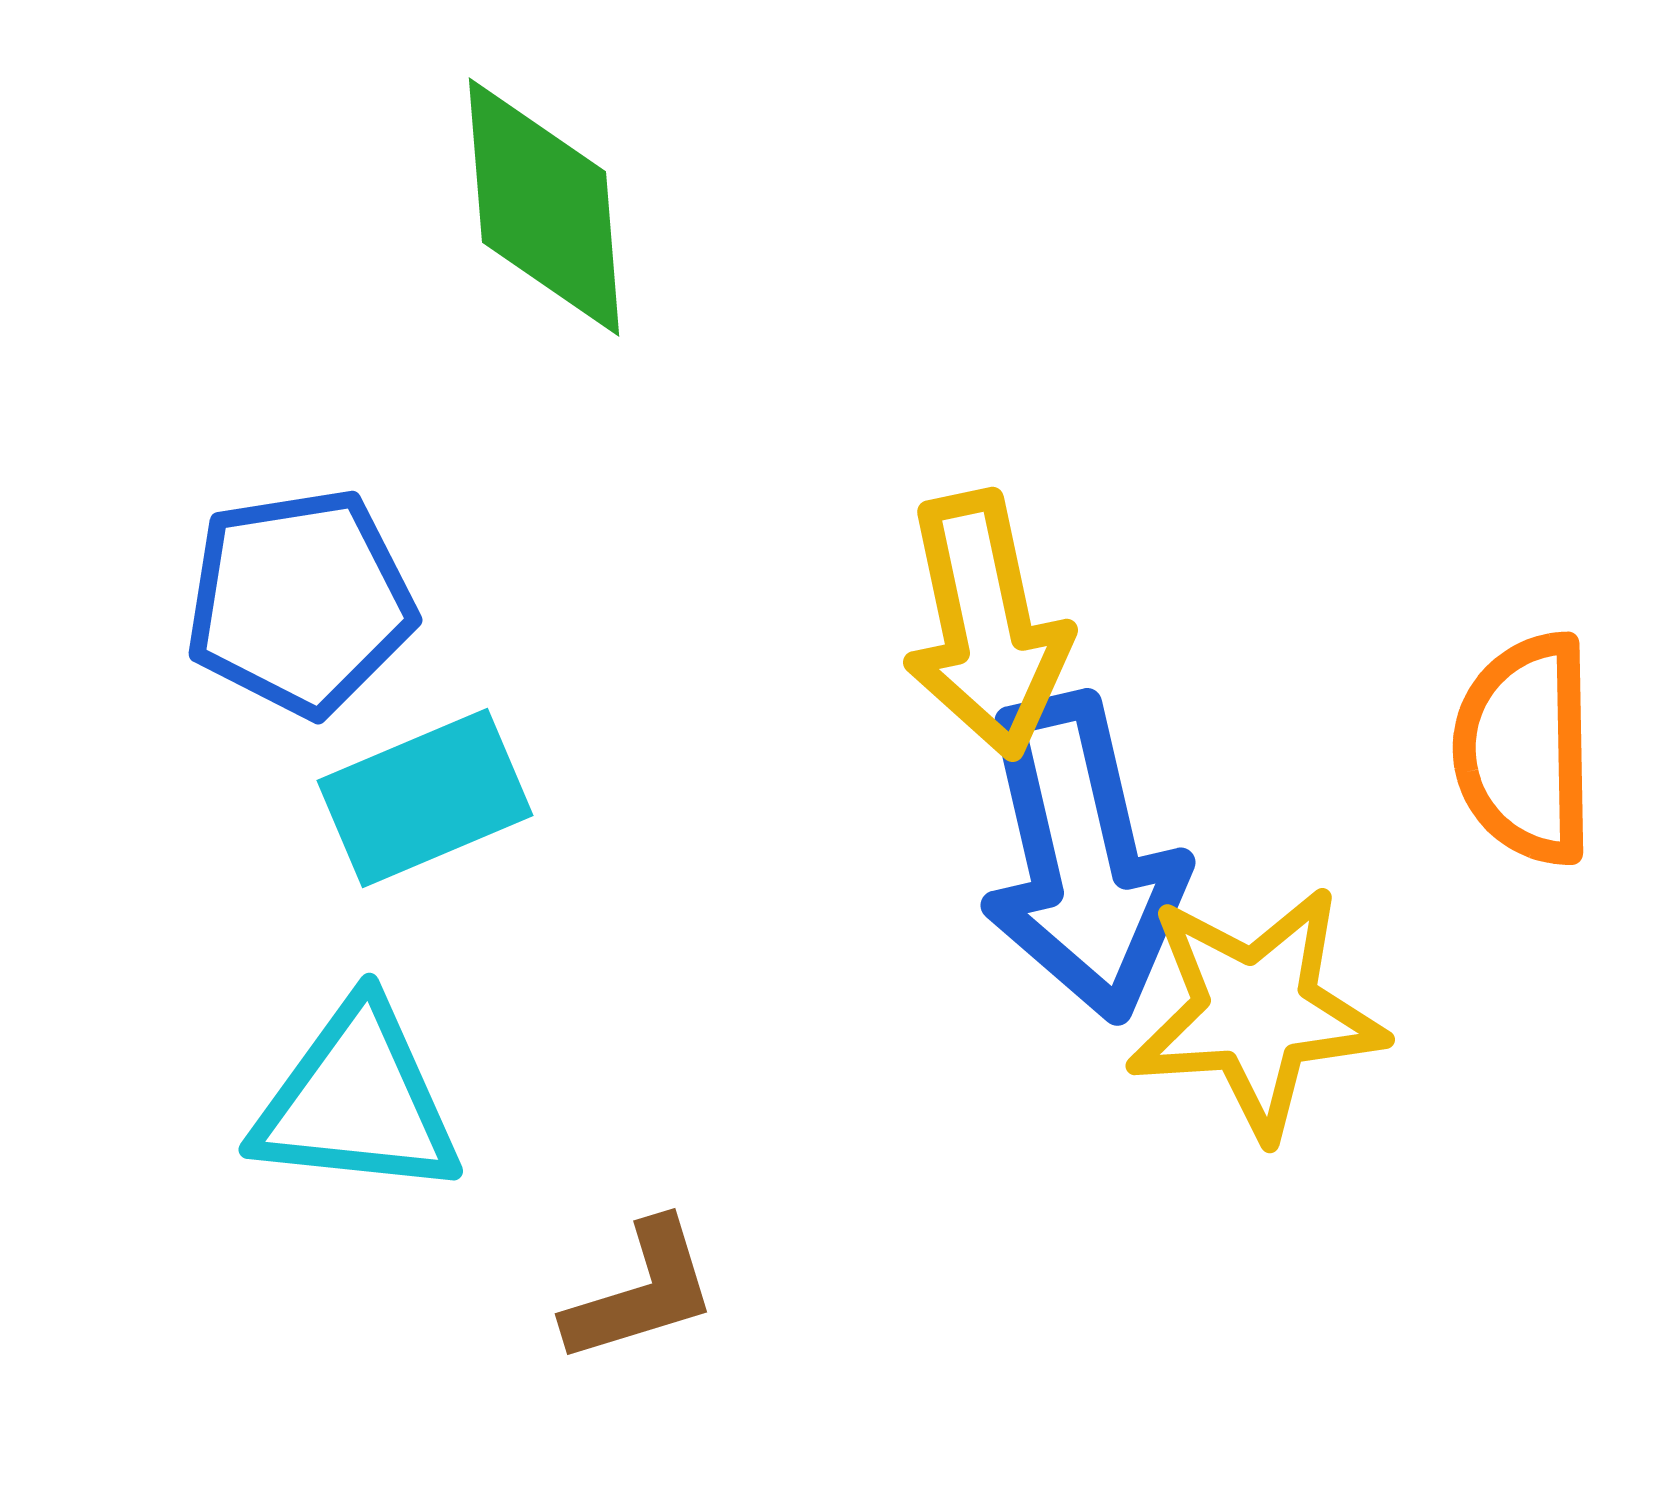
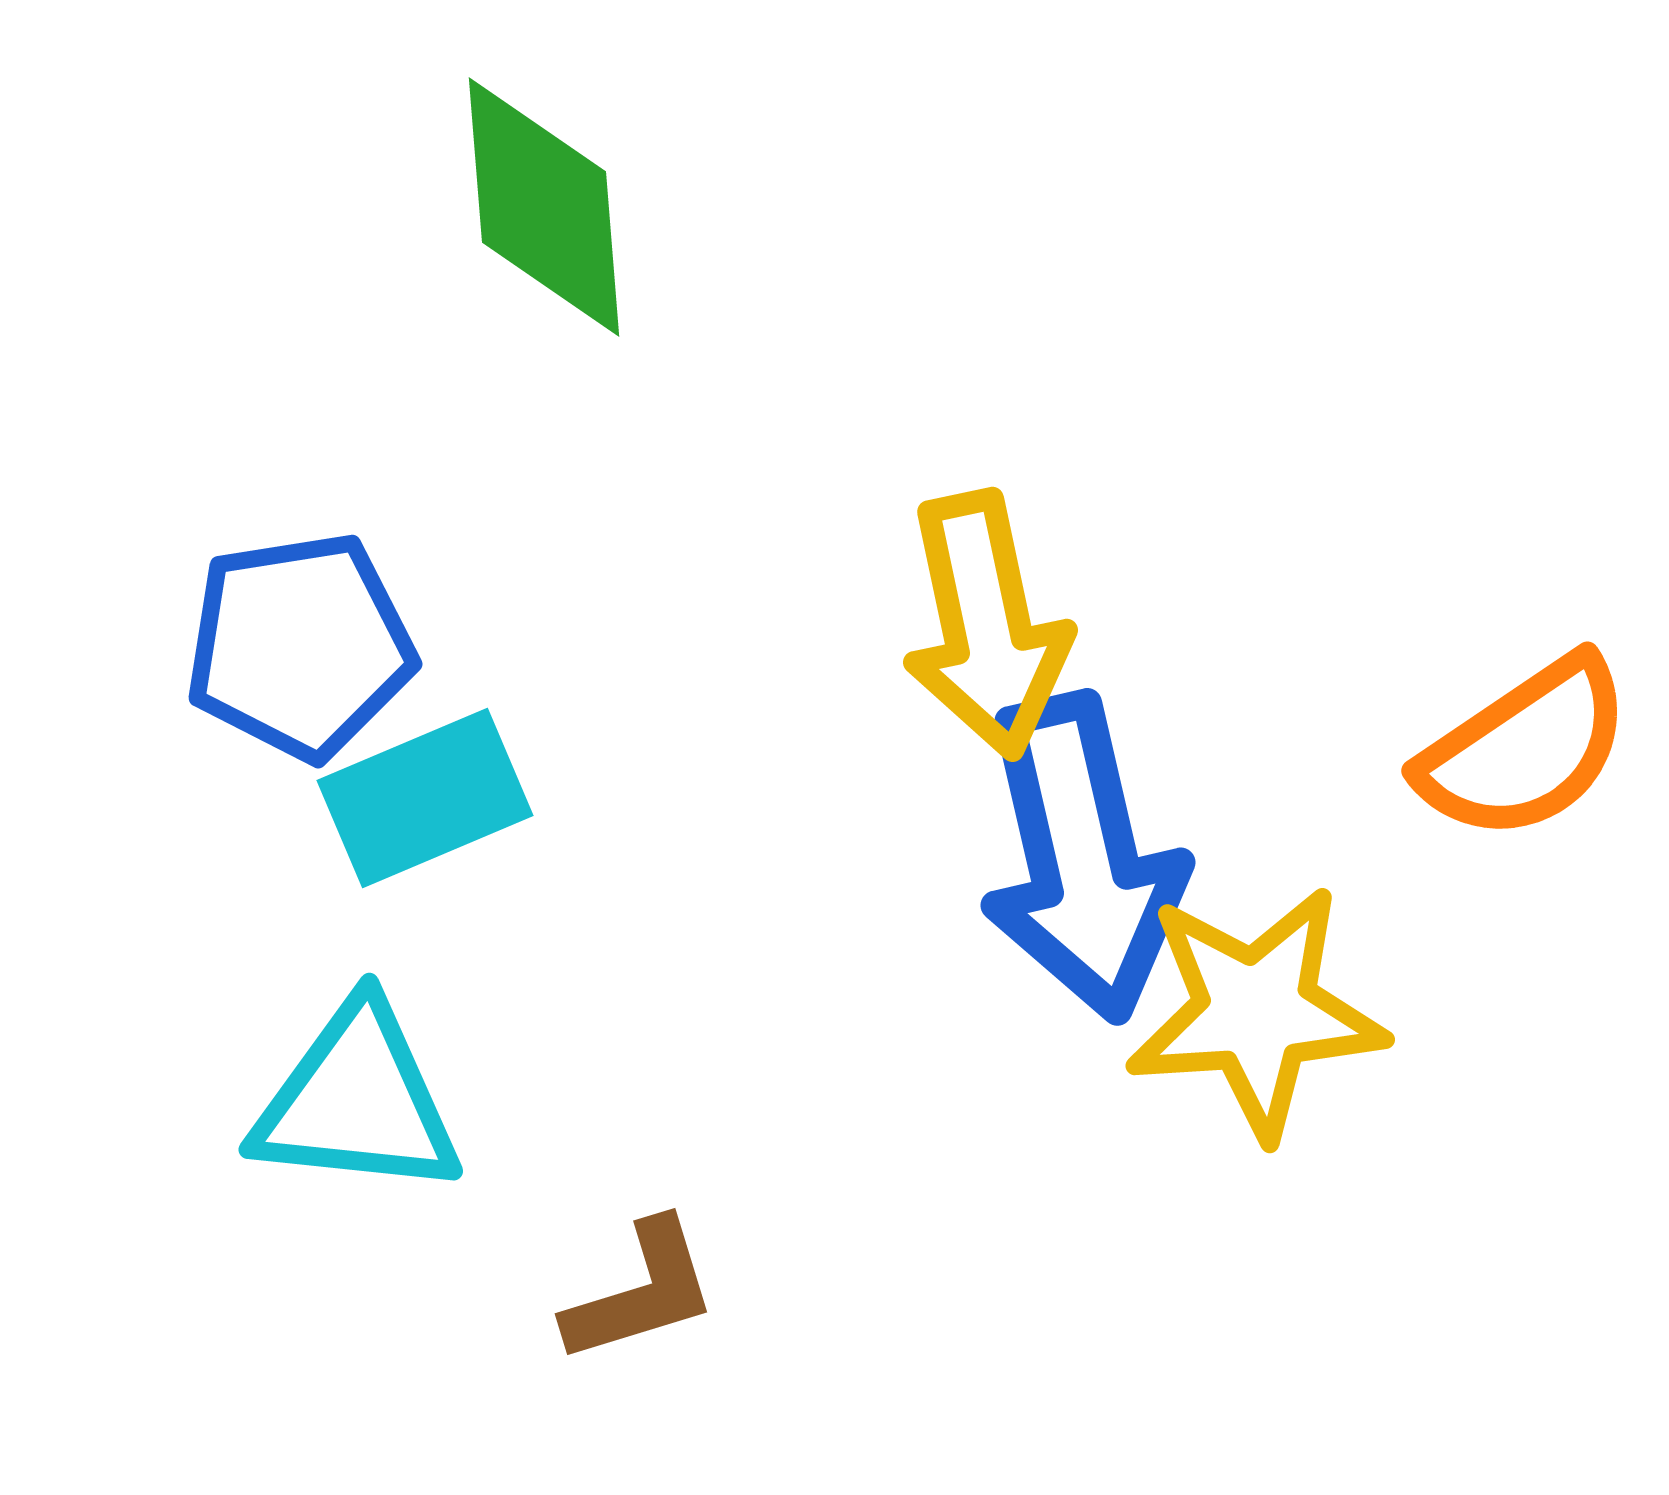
blue pentagon: moved 44 px down
orange semicircle: rotated 123 degrees counterclockwise
